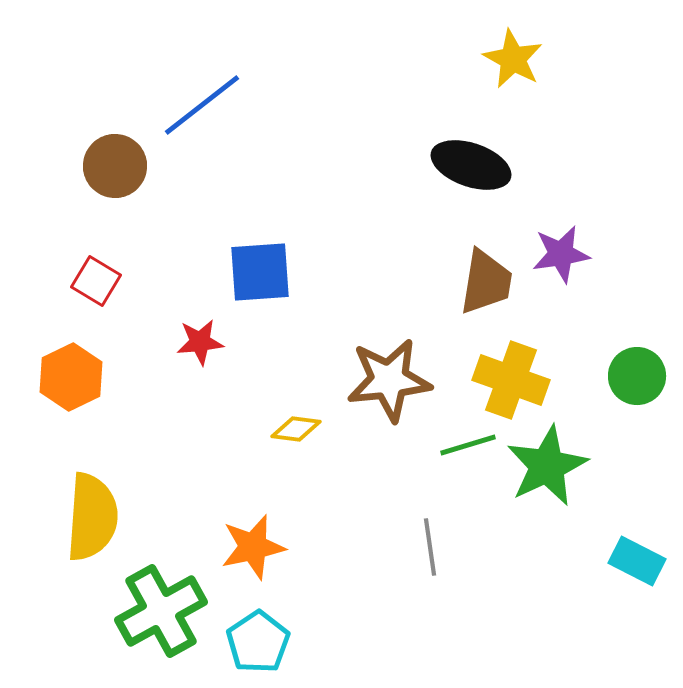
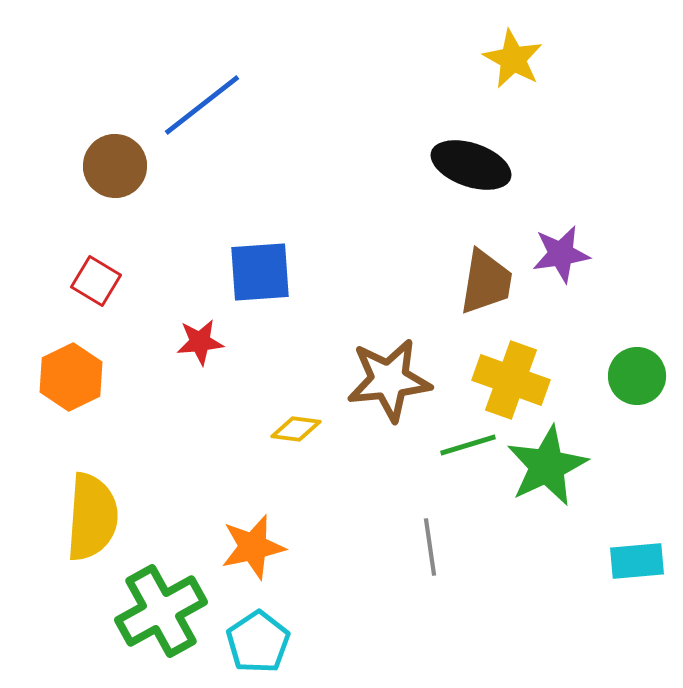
cyan rectangle: rotated 32 degrees counterclockwise
